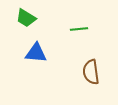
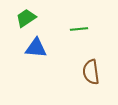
green trapezoid: rotated 115 degrees clockwise
blue triangle: moved 5 px up
